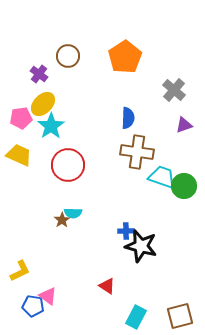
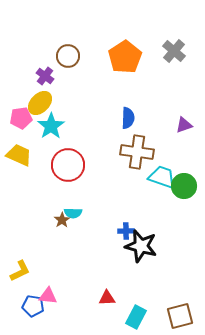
purple cross: moved 6 px right, 2 px down
gray cross: moved 39 px up
yellow ellipse: moved 3 px left, 1 px up
red triangle: moved 12 px down; rotated 36 degrees counterclockwise
pink triangle: rotated 30 degrees counterclockwise
